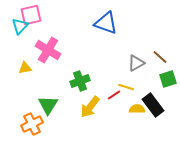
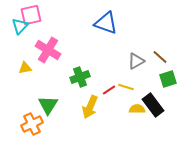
gray triangle: moved 2 px up
green cross: moved 4 px up
red line: moved 5 px left, 5 px up
yellow arrow: rotated 15 degrees counterclockwise
